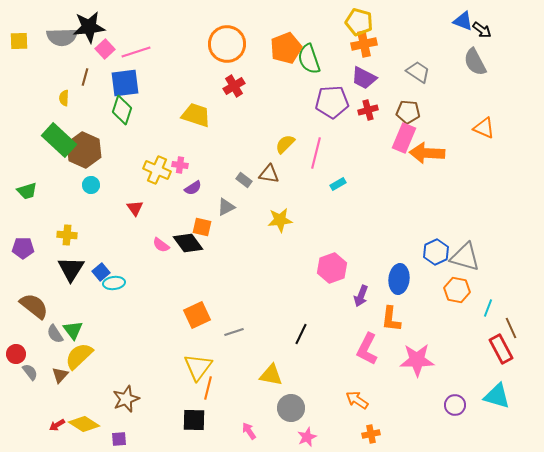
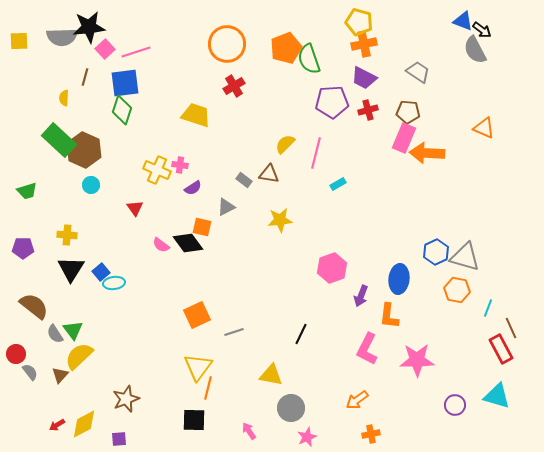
gray semicircle at (475, 62): moved 12 px up
orange L-shape at (391, 319): moved 2 px left, 3 px up
orange arrow at (357, 400): rotated 70 degrees counterclockwise
yellow diamond at (84, 424): rotated 60 degrees counterclockwise
